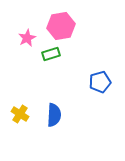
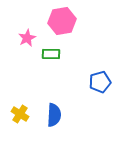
pink hexagon: moved 1 px right, 5 px up
green rectangle: rotated 18 degrees clockwise
